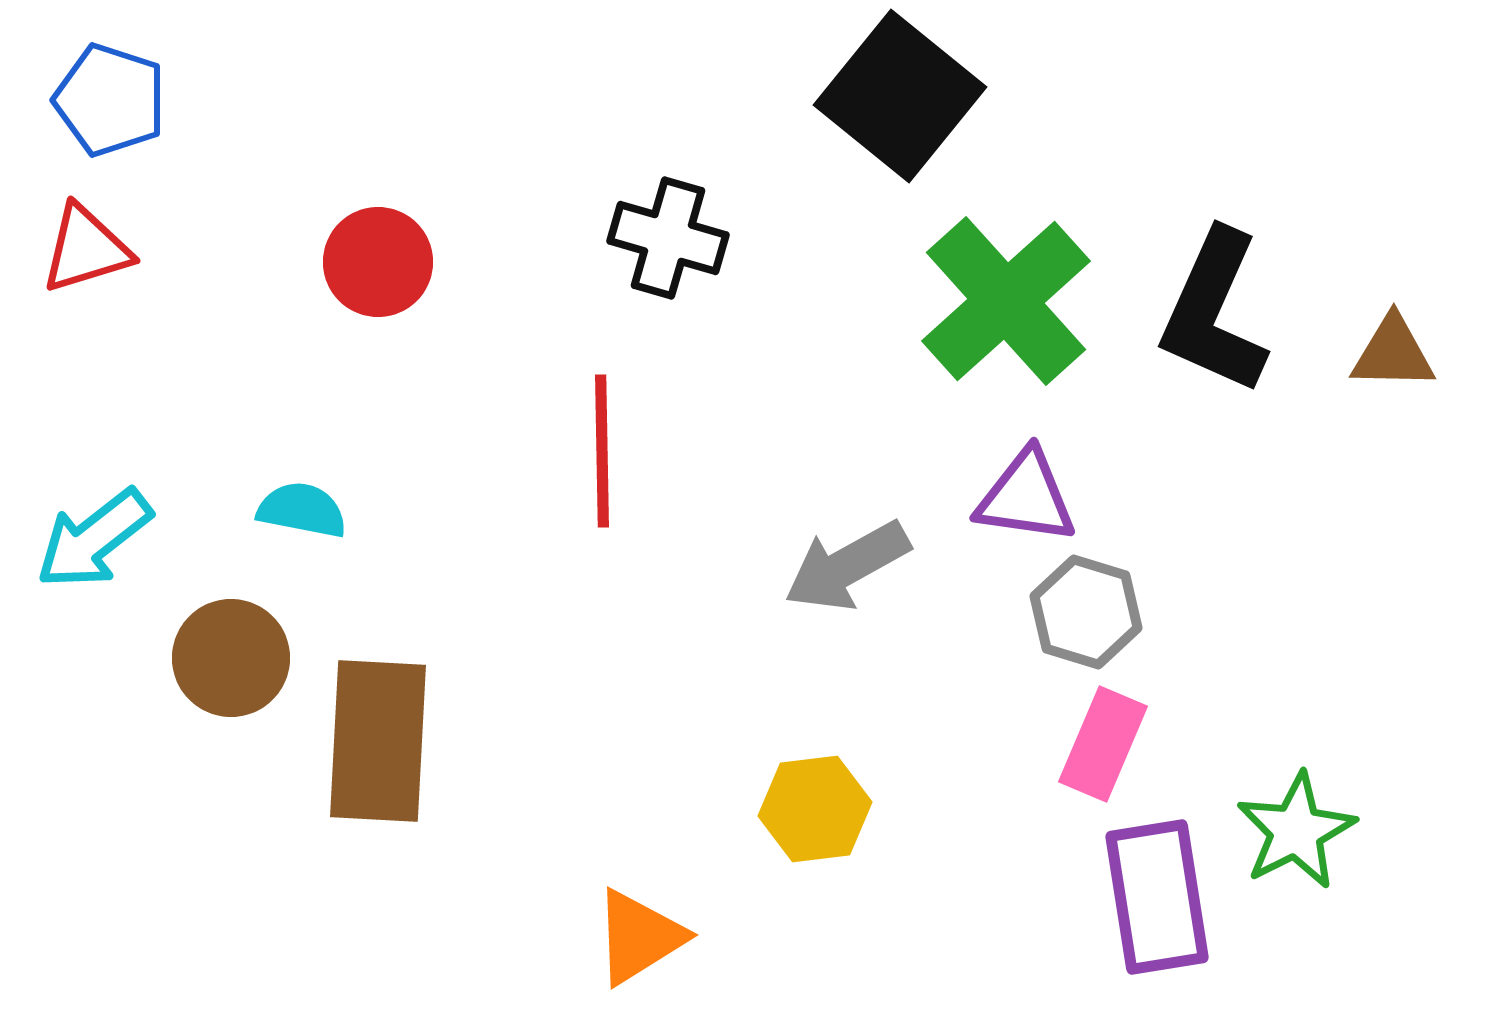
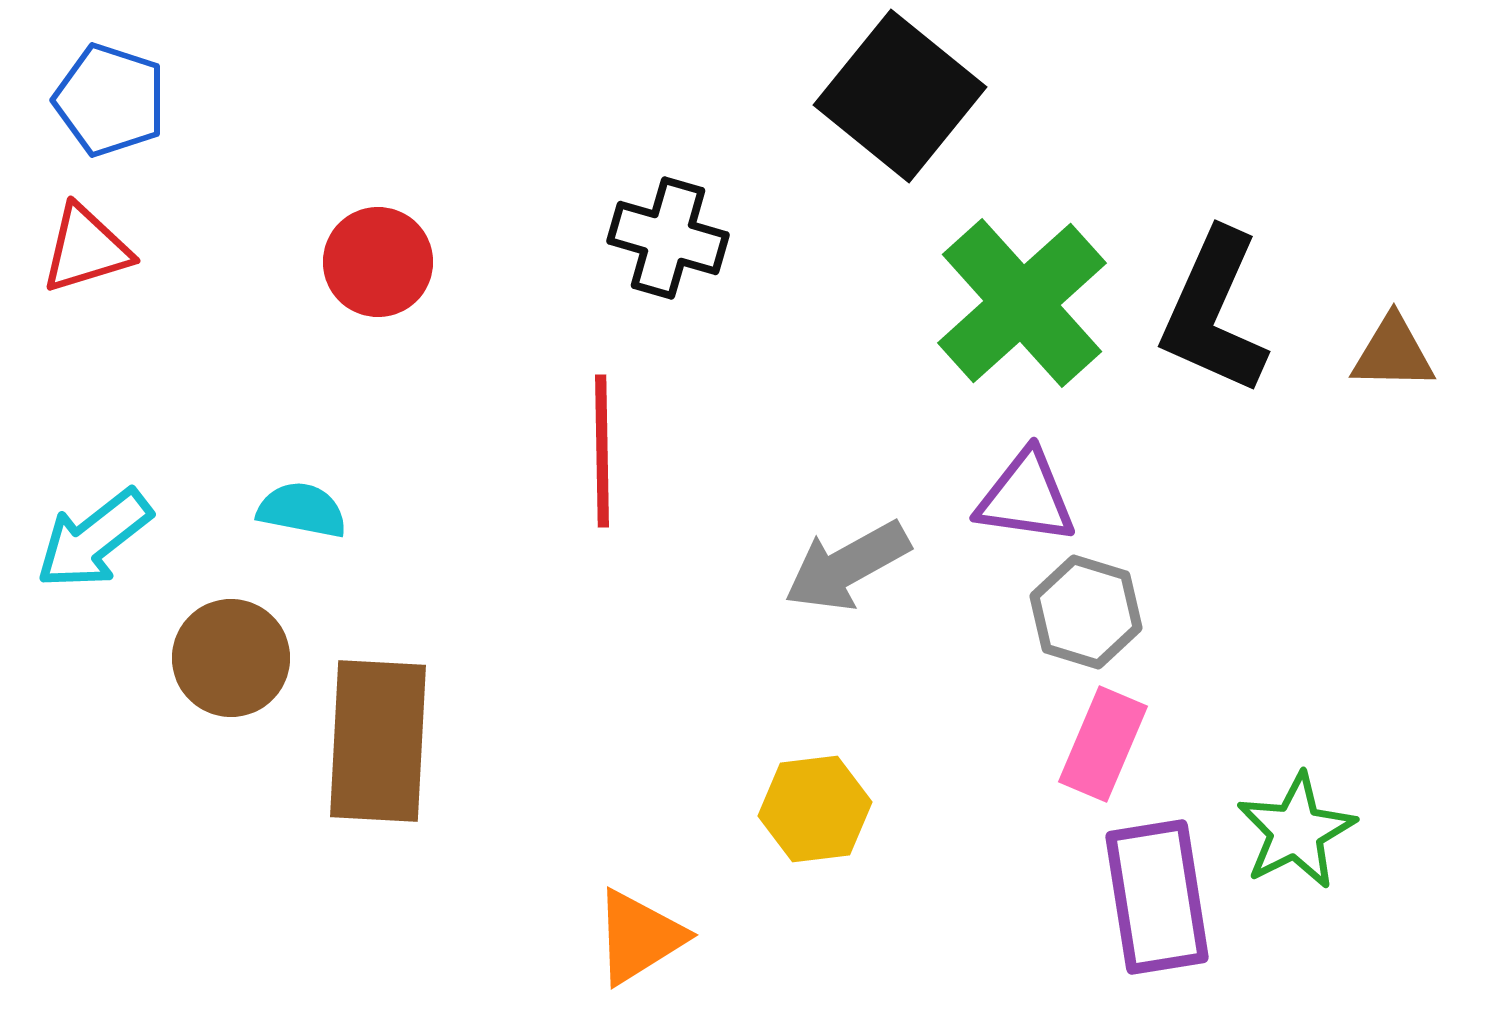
green cross: moved 16 px right, 2 px down
